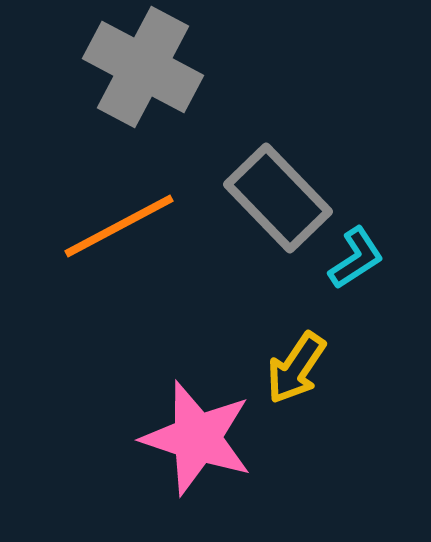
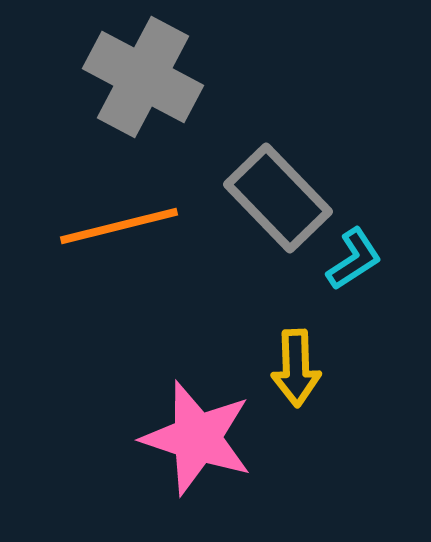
gray cross: moved 10 px down
orange line: rotated 14 degrees clockwise
cyan L-shape: moved 2 px left, 1 px down
yellow arrow: rotated 36 degrees counterclockwise
